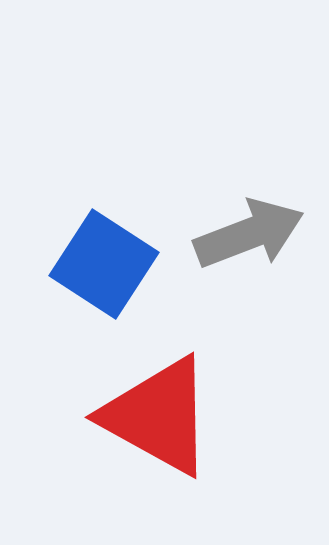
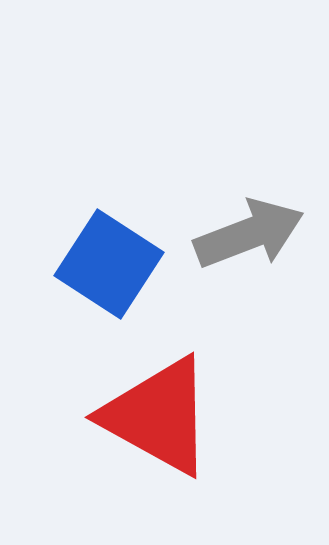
blue square: moved 5 px right
